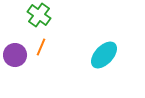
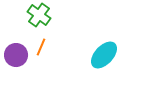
purple circle: moved 1 px right
